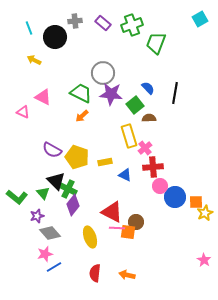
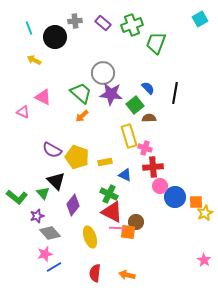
green trapezoid at (81, 93): rotated 15 degrees clockwise
pink cross at (145, 148): rotated 32 degrees counterclockwise
green cross at (68, 189): moved 41 px right, 5 px down
